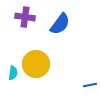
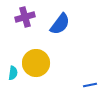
purple cross: rotated 24 degrees counterclockwise
yellow circle: moved 1 px up
